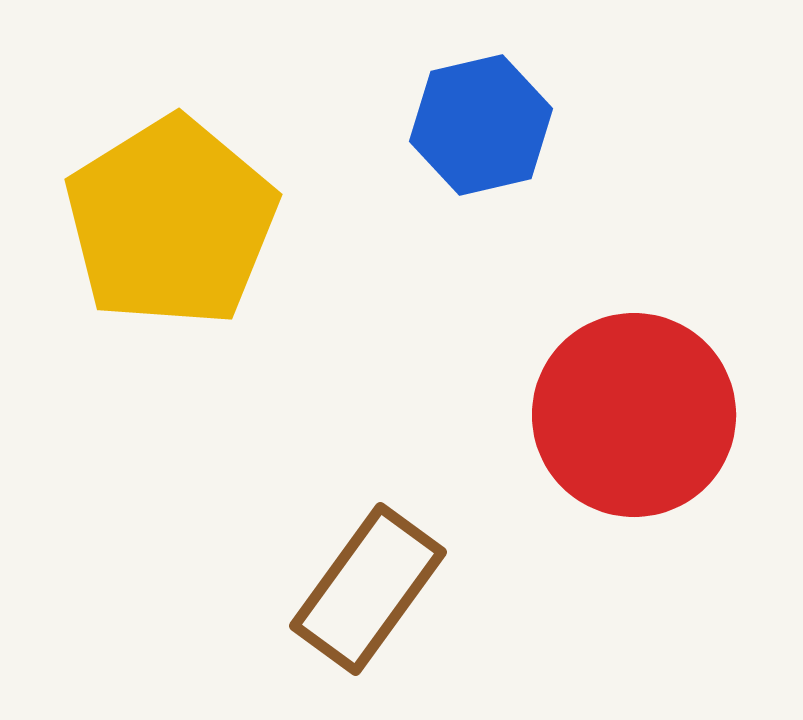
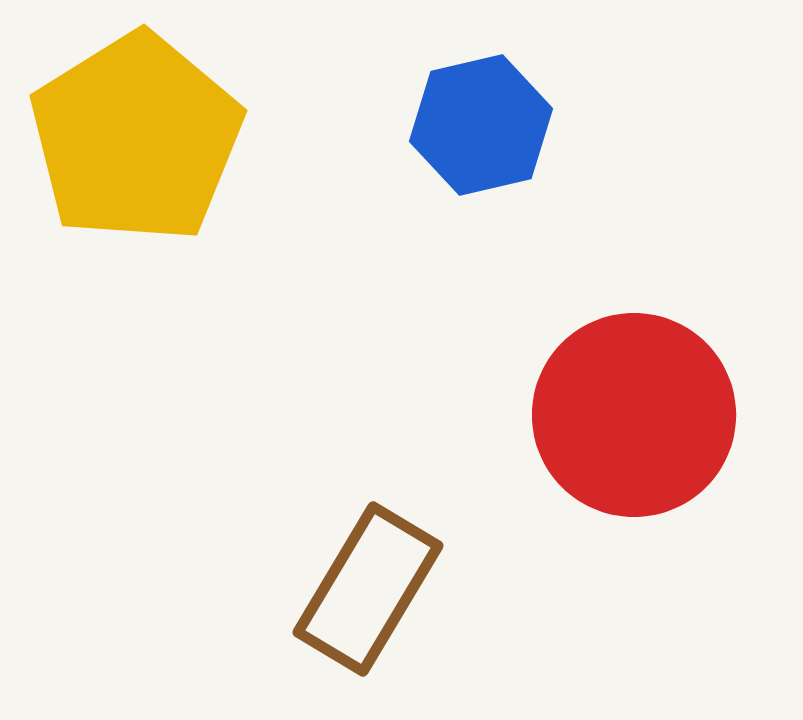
yellow pentagon: moved 35 px left, 84 px up
brown rectangle: rotated 5 degrees counterclockwise
